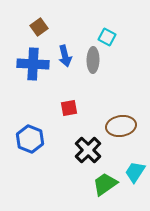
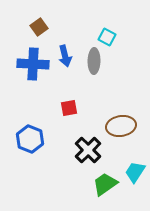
gray ellipse: moved 1 px right, 1 px down
